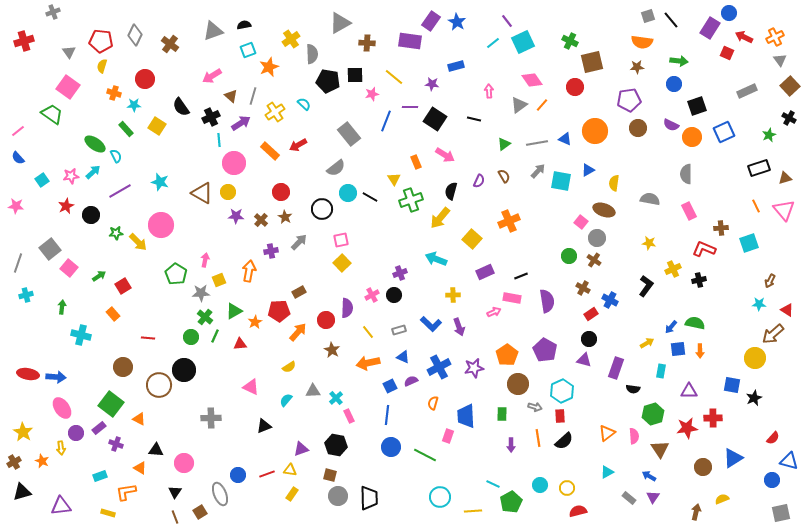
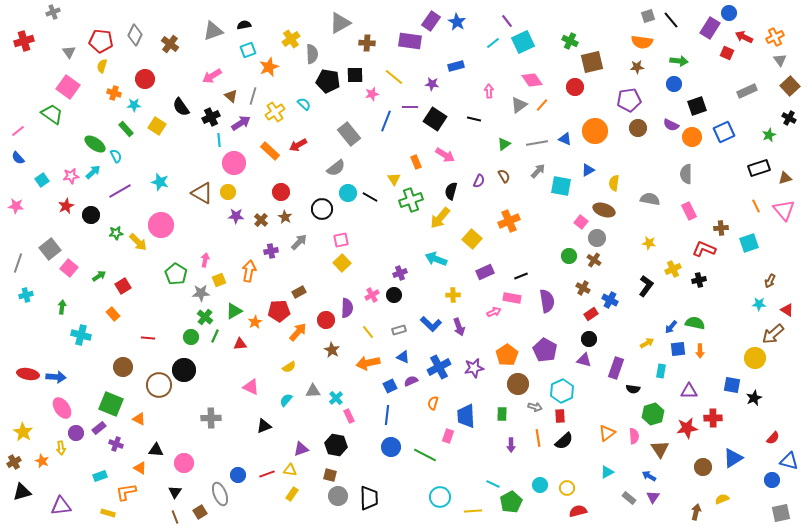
cyan square at (561, 181): moved 5 px down
green square at (111, 404): rotated 15 degrees counterclockwise
